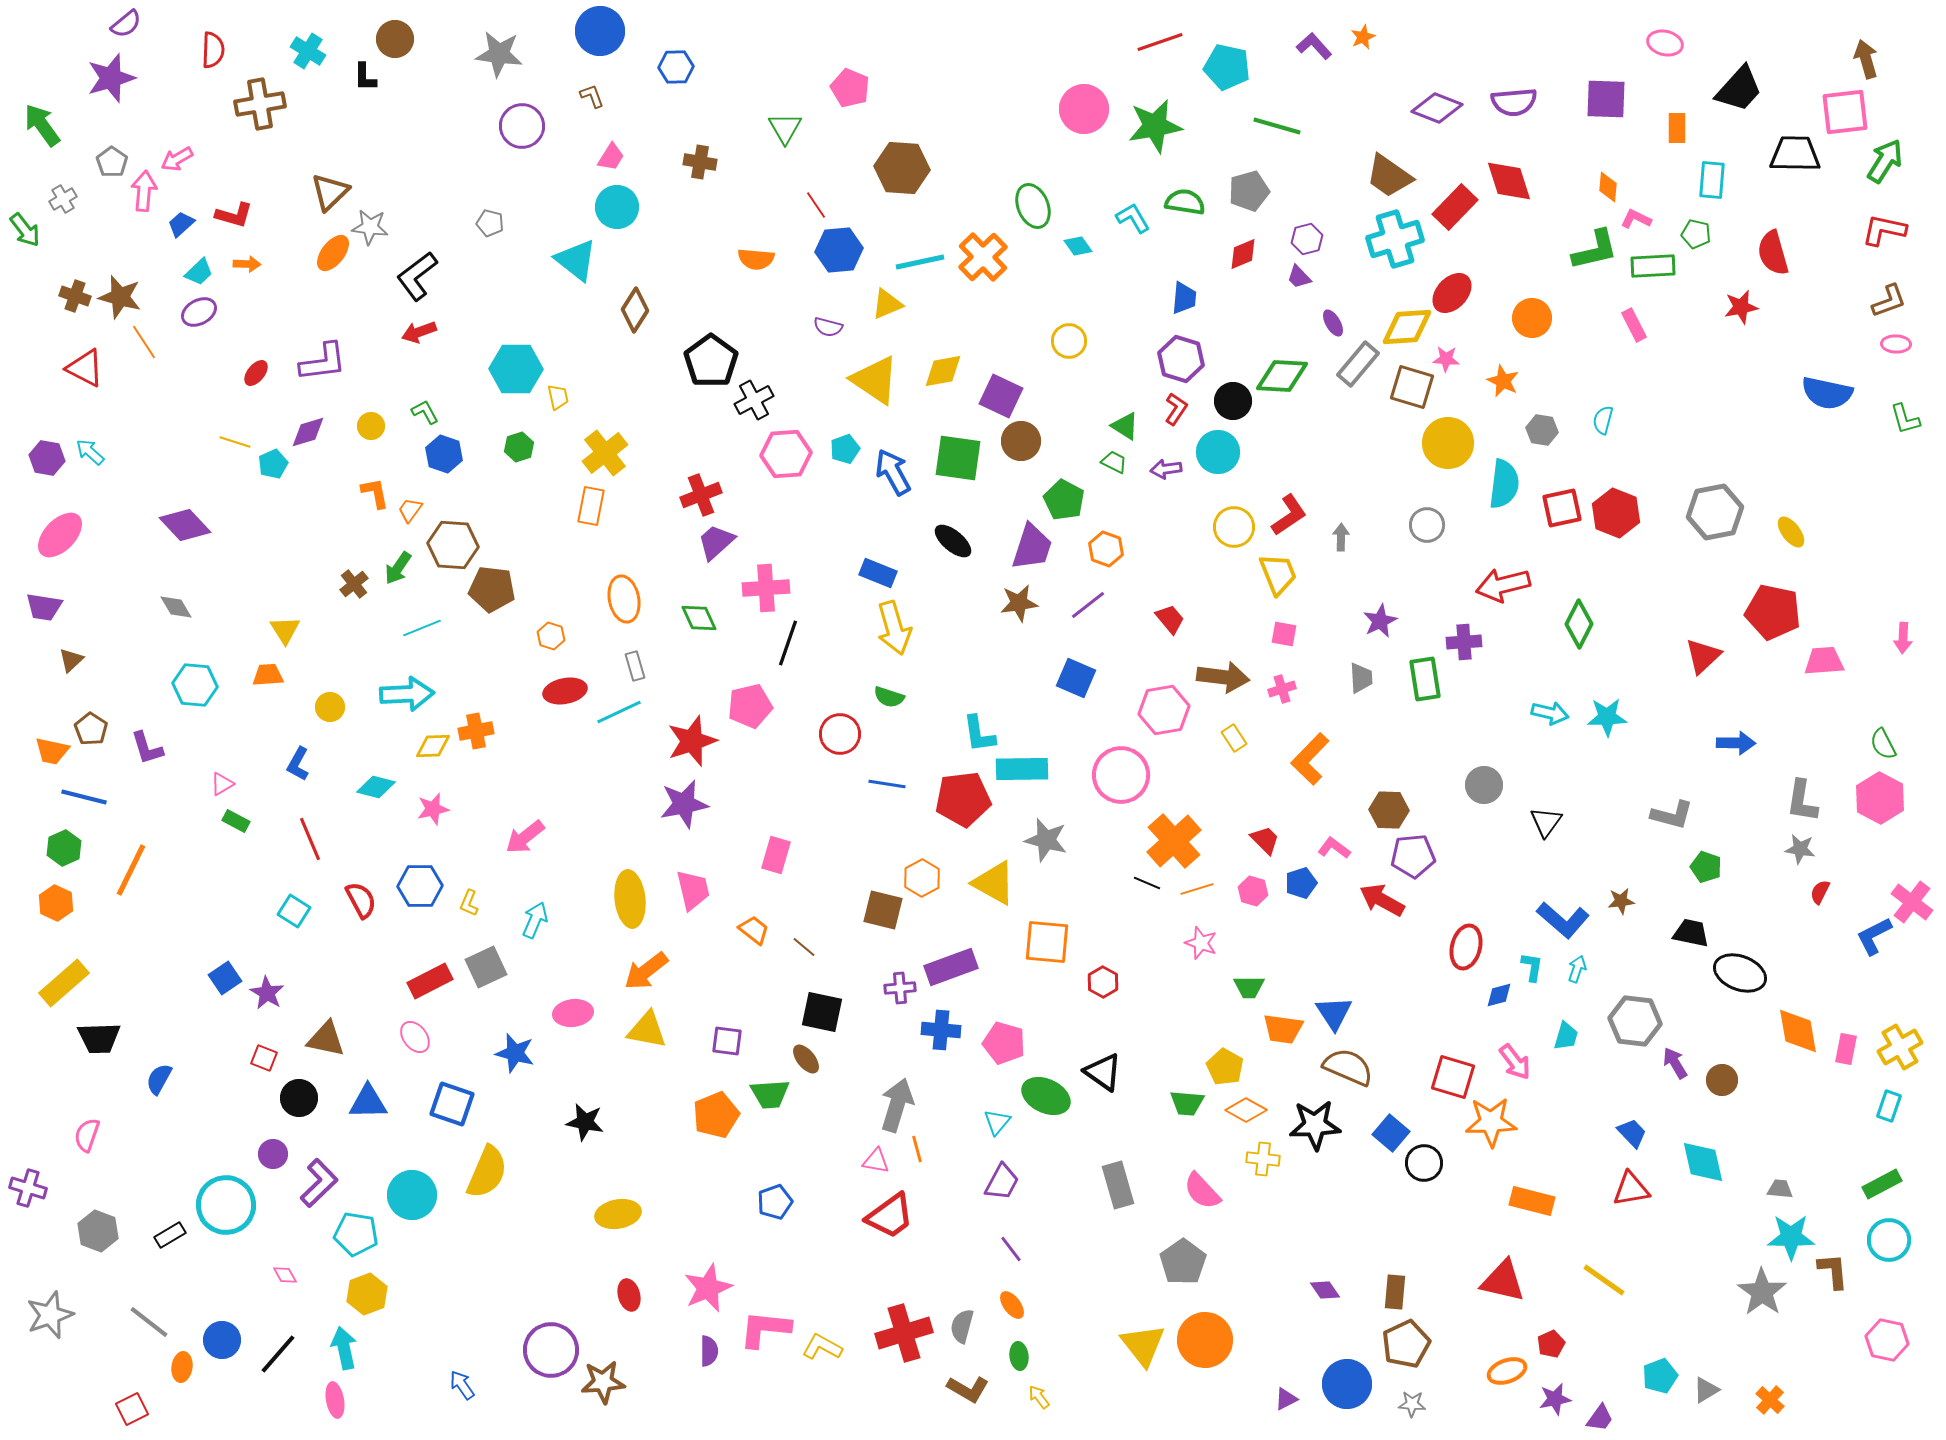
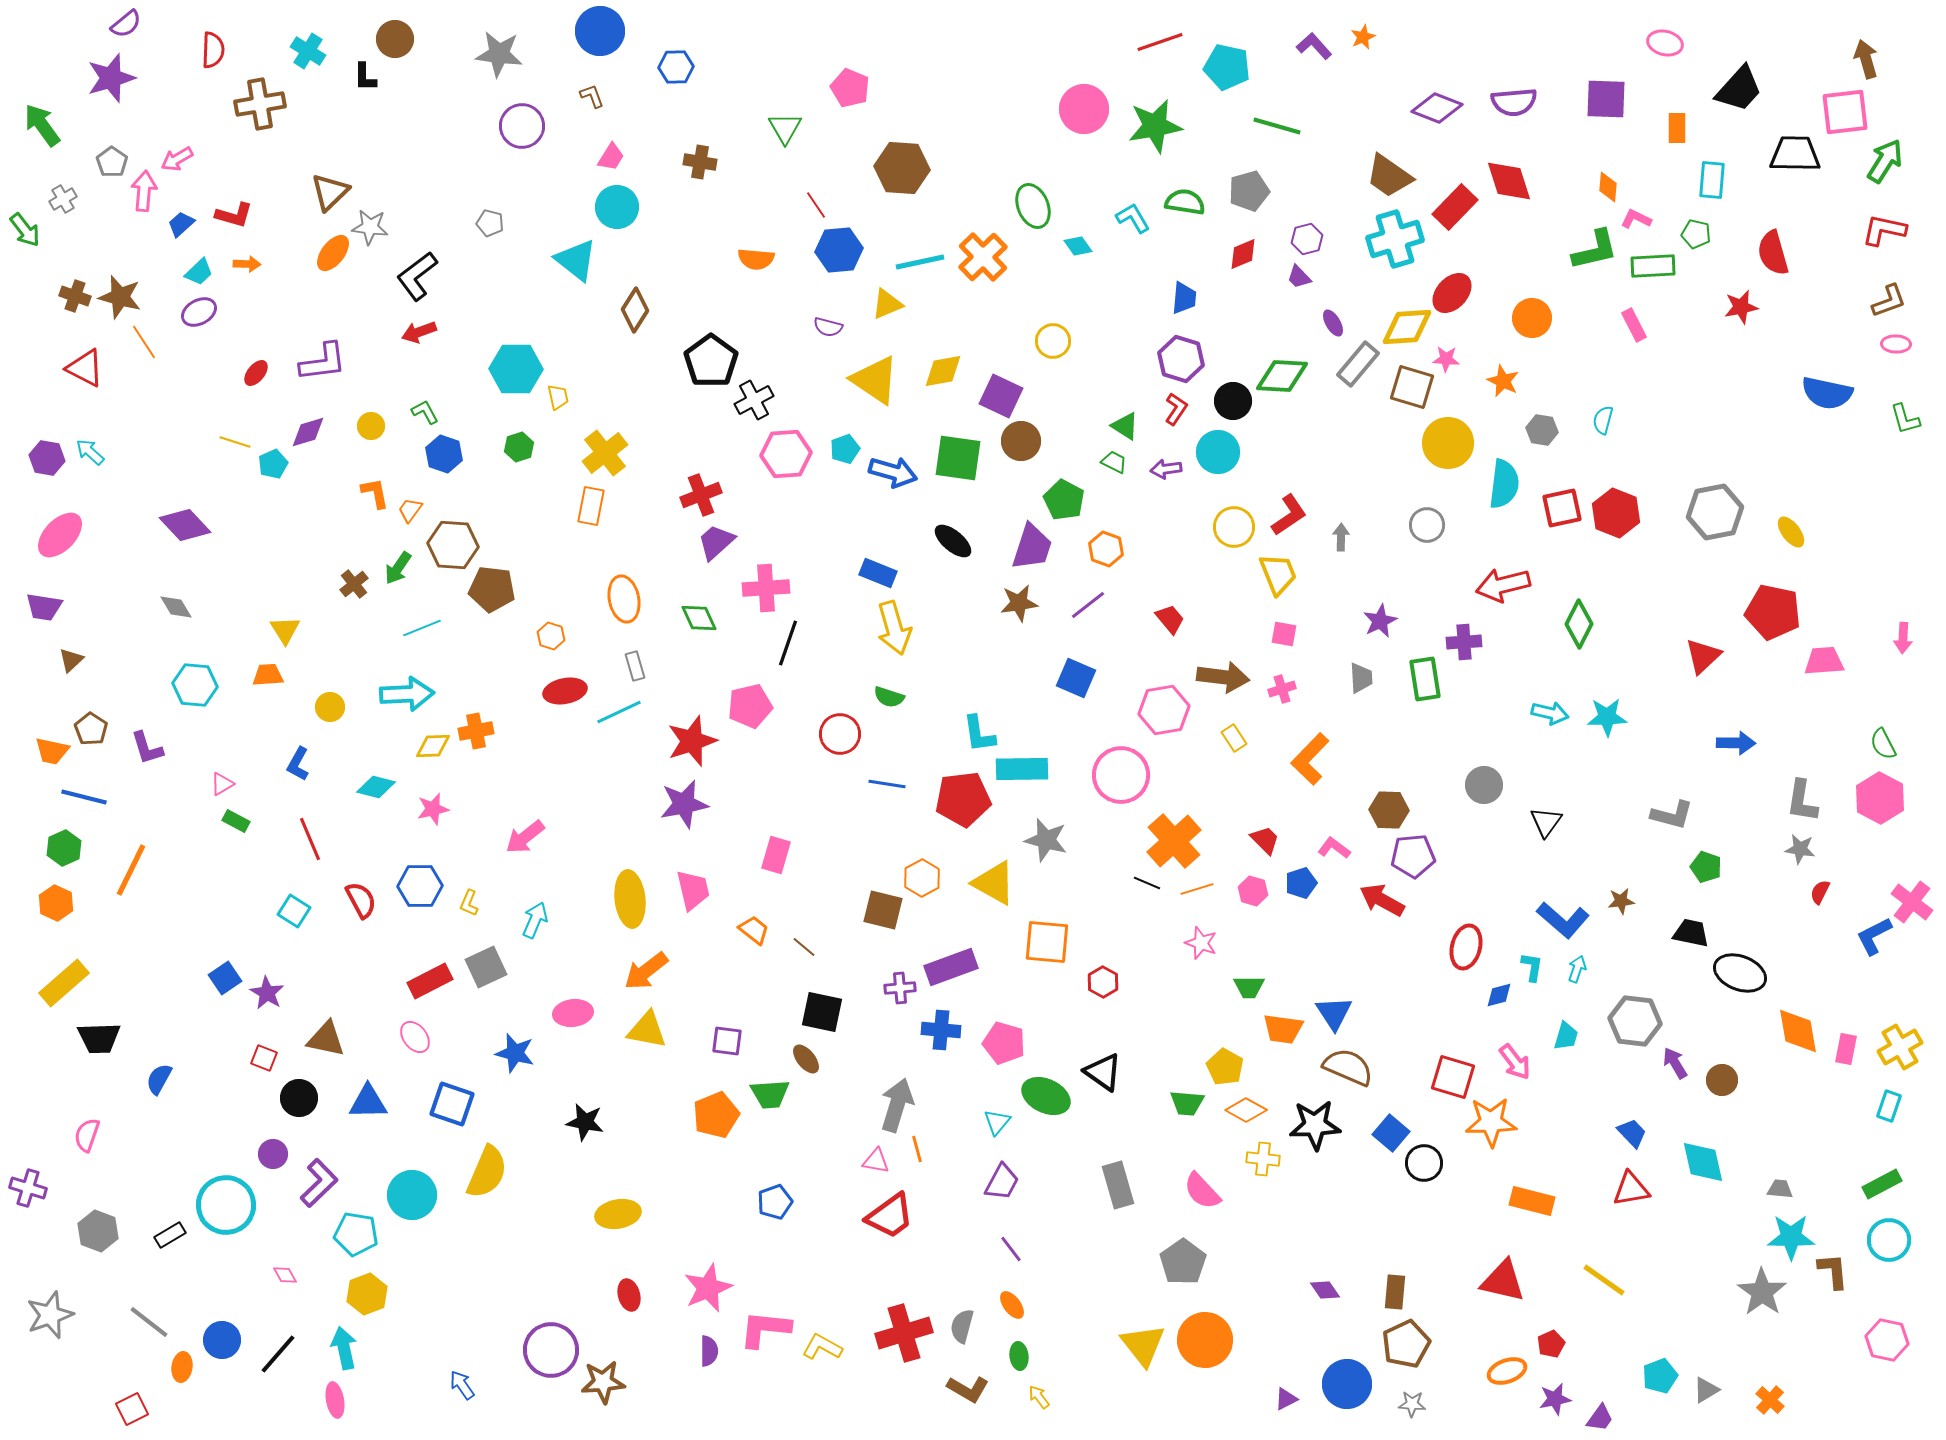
yellow circle at (1069, 341): moved 16 px left
blue arrow at (893, 472): rotated 135 degrees clockwise
